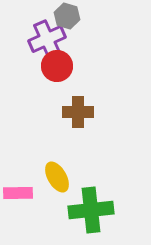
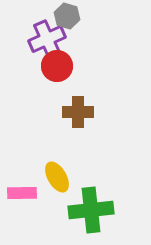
pink rectangle: moved 4 px right
